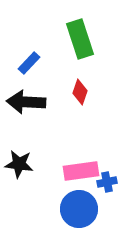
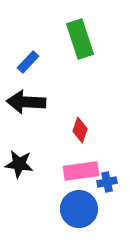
blue rectangle: moved 1 px left, 1 px up
red diamond: moved 38 px down
